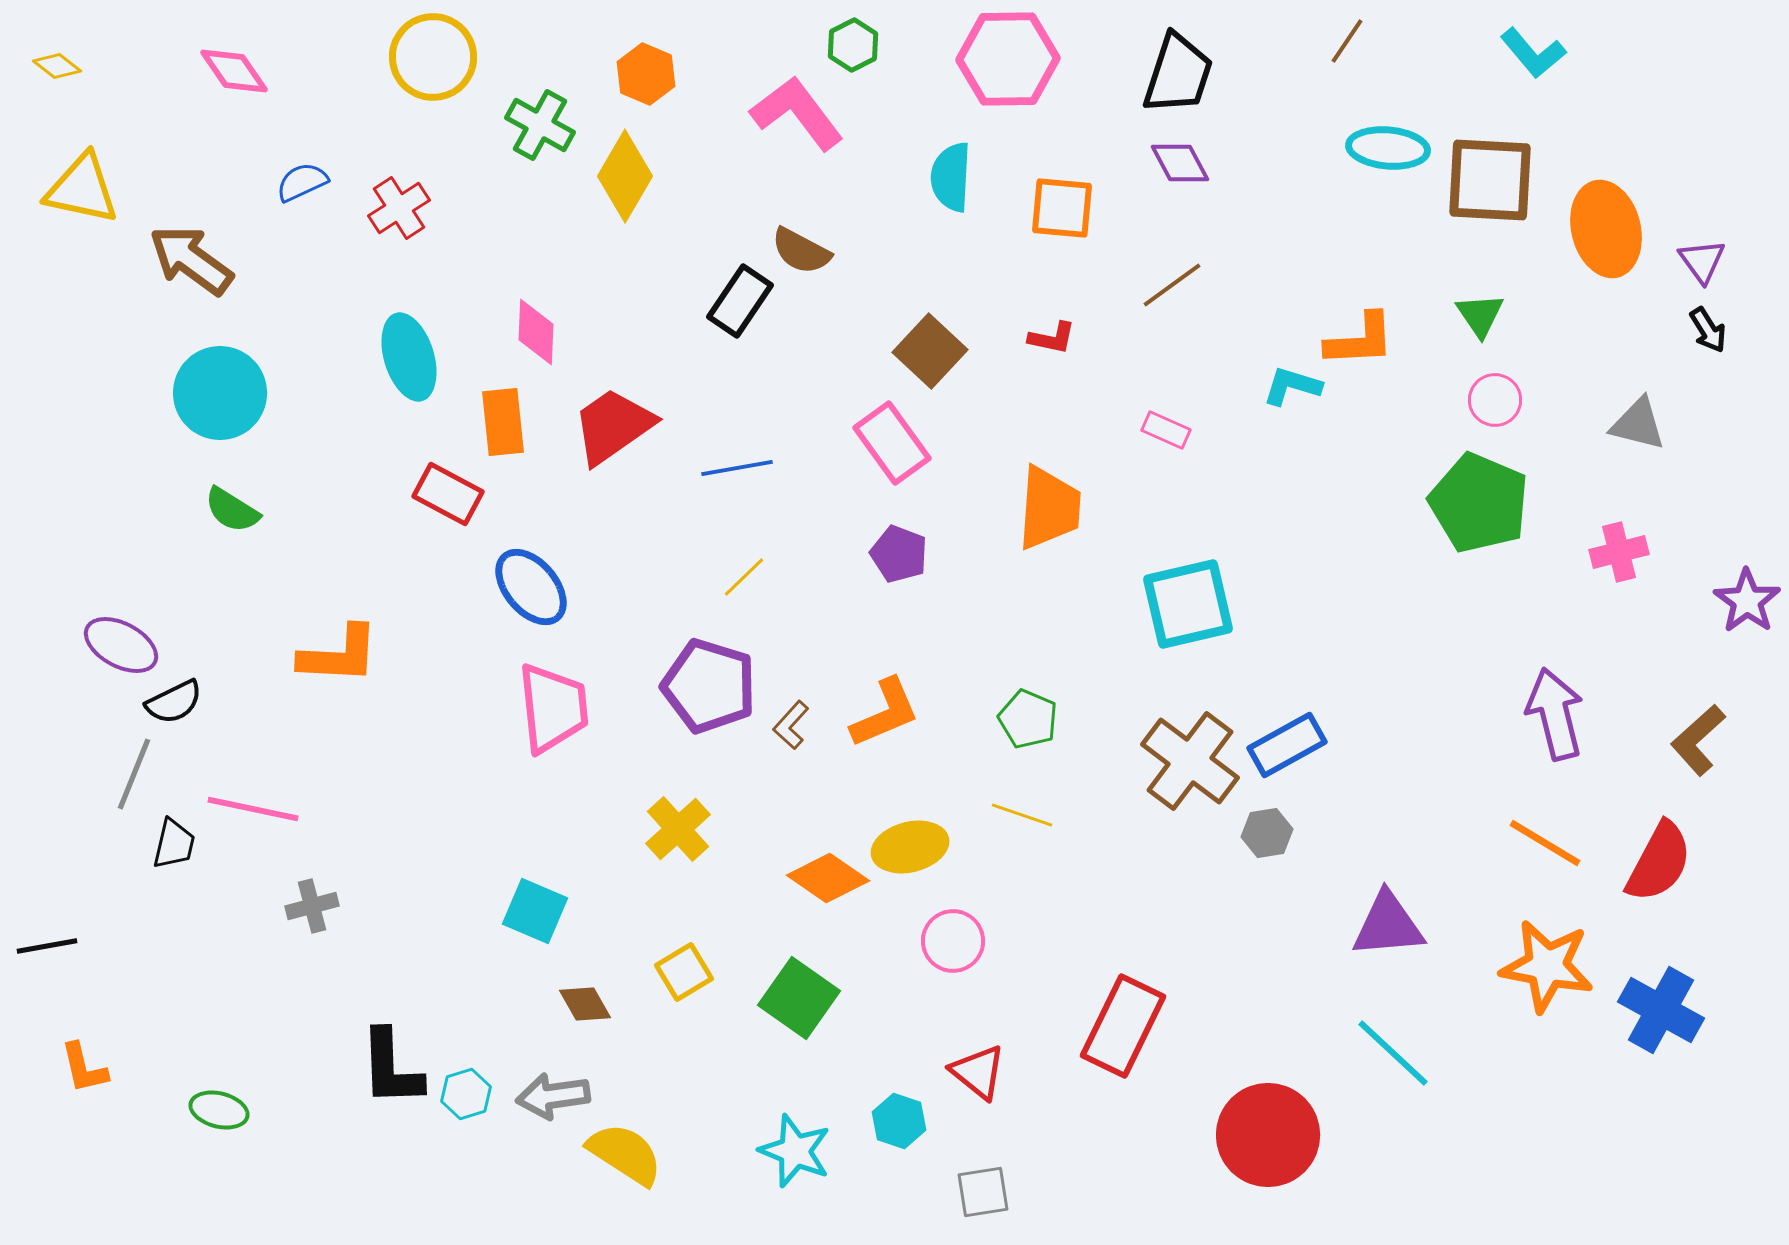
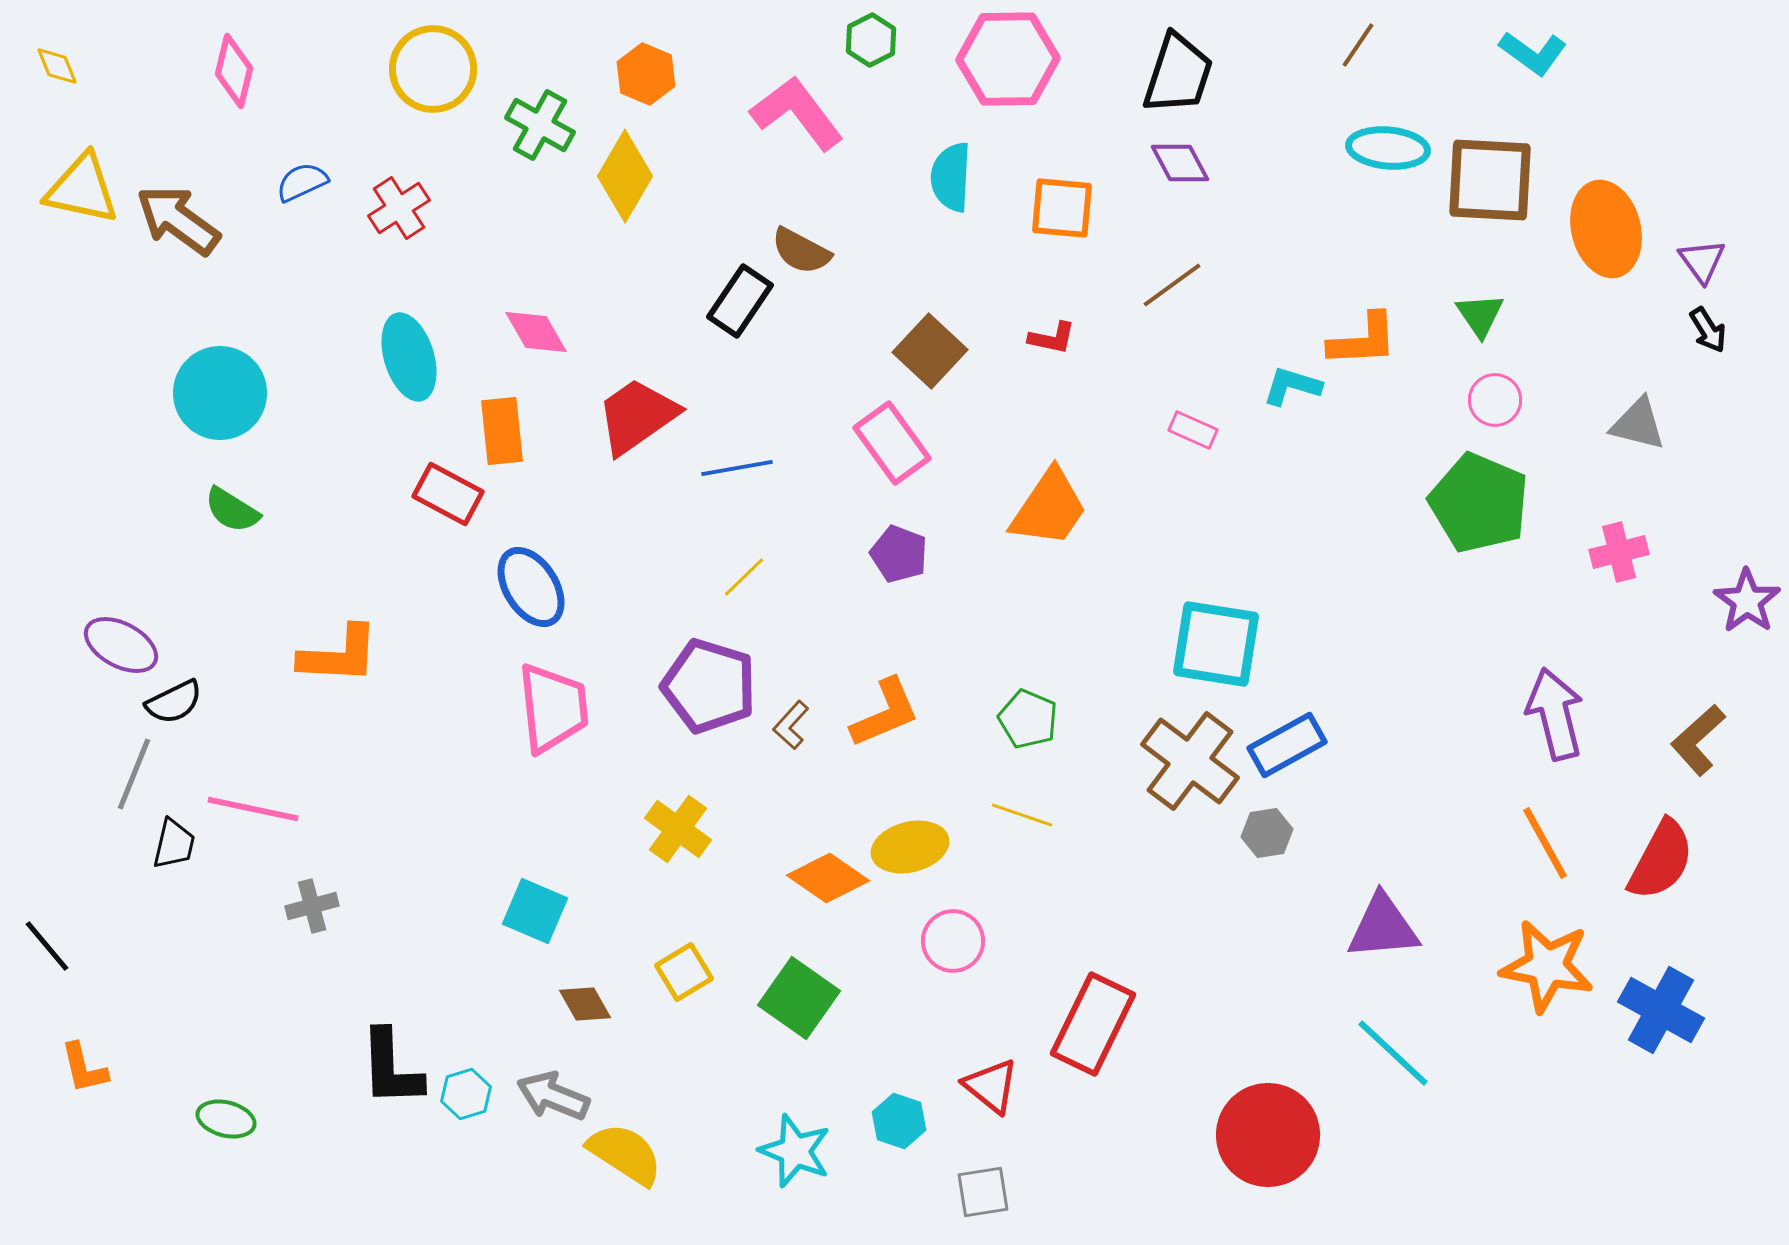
brown line at (1347, 41): moved 11 px right, 4 px down
green hexagon at (853, 45): moved 18 px right, 5 px up
cyan L-shape at (1533, 53): rotated 14 degrees counterclockwise
yellow circle at (433, 57): moved 12 px down
yellow diamond at (57, 66): rotated 30 degrees clockwise
pink diamond at (234, 71): rotated 48 degrees clockwise
brown arrow at (191, 260): moved 13 px left, 40 px up
pink diamond at (536, 332): rotated 32 degrees counterclockwise
orange L-shape at (1360, 340): moved 3 px right
orange rectangle at (503, 422): moved 1 px left, 9 px down
red trapezoid at (613, 426): moved 24 px right, 10 px up
pink rectangle at (1166, 430): moved 27 px right
orange trapezoid at (1049, 508): rotated 30 degrees clockwise
blue ellipse at (531, 587): rotated 8 degrees clockwise
cyan square at (1188, 604): moved 28 px right, 40 px down; rotated 22 degrees clockwise
yellow cross at (678, 829): rotated 12 degrees counterclockwise
orange line at (1545, 843): rotated 30 degrees clockwise
red semicircle at (1659, 862): moved 2 px right, 2 px up
purple triangle at (1388, 925): moved 5 px left, 2 px down
black line at (47, 946): rotated 60 degrees clockwise
red rectangle at (1123, 1026): moved 30 px left, 2 px up
red triangle at (978, 1072): moved 13 px right, 14 px down
gray arrow at (553, 1096): rotated 30 degrees clockwise
green ellipse at (219, 1110): moved 7 px right, 9 px down
